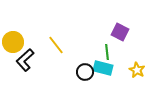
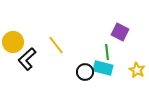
black L-shape: moved 2 px right, 1 px up
